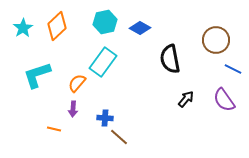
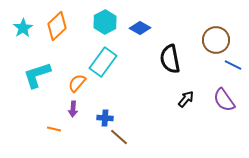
cyan hexagon: rotated 15 degrees counterclockwise
blue line: moved 4 px up
